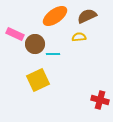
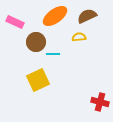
pink rectangle: moved 12 px up
brown circle: moved 1 px right, 2 px up
red cross: moved 2 px down
